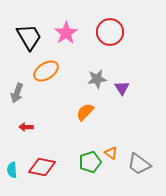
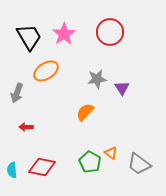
pink star: moved 2 px left, 1 px down
green pentagon: rotated 25 degrees counterclockwise
